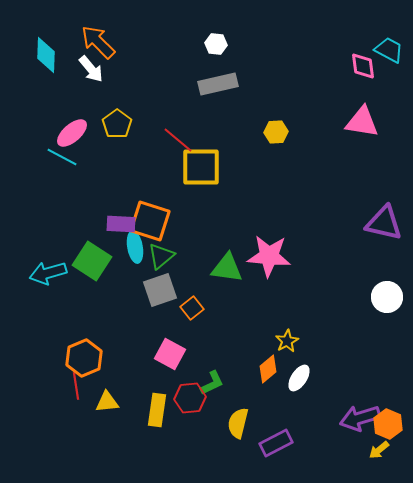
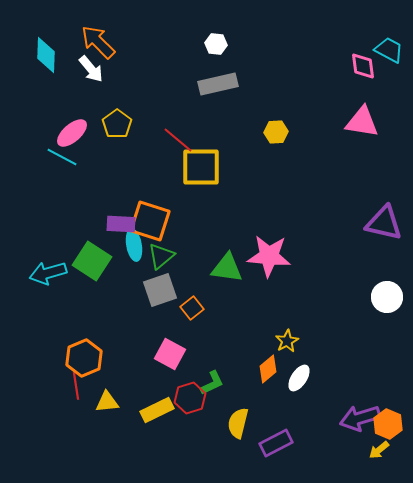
cyan ellipse at (135, 247): moved 1 px left, 2 px up
red hexagon at (190, 398): rotated 12 degrees counterclockwise
yellow rectangle at (157, 410): rotated 56 degrees clockwise
